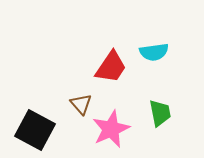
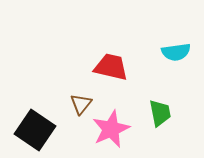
cyan semicircle: moved 22 px right
red trapezoid: rotated 111 degrees counterclockwise
brown triangle: rotated 20 degrees clockwise
black square: rotated 6 degrees clockwise
